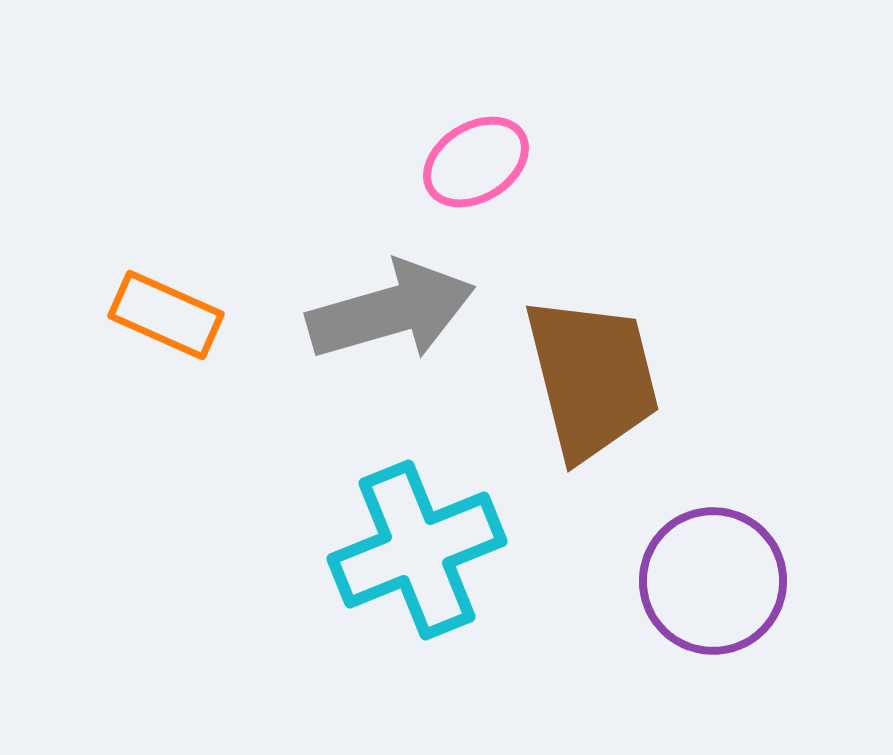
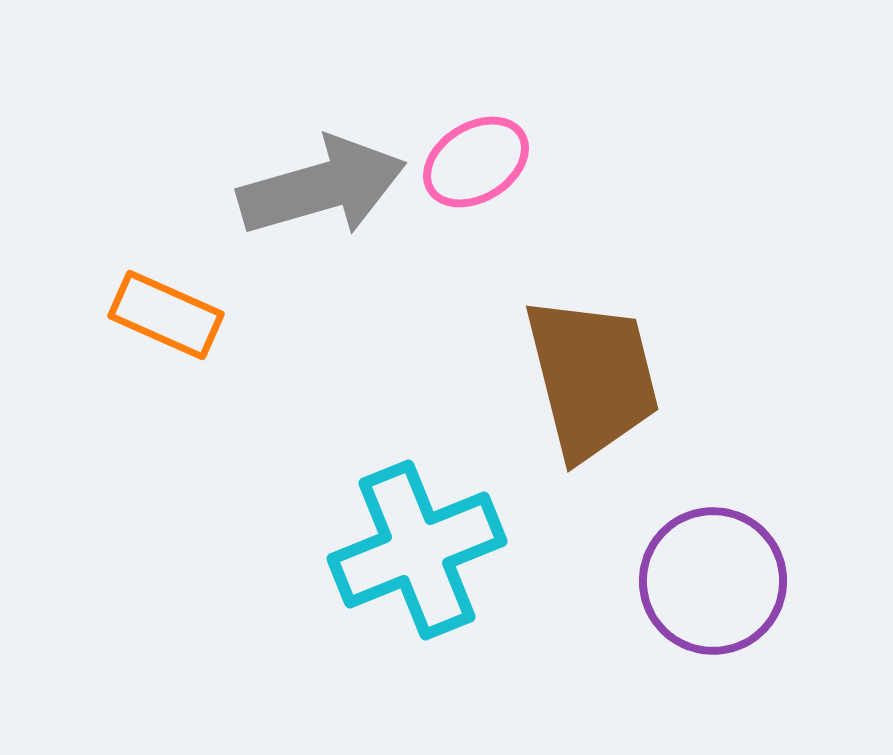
gray arrow: moved 69 px left, 124 px up
